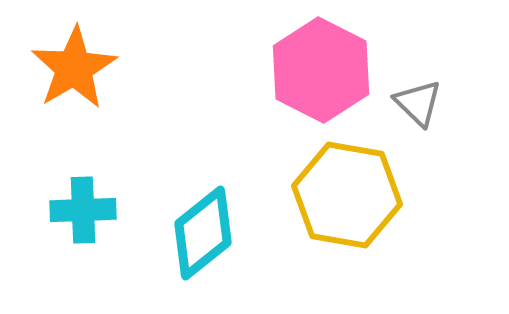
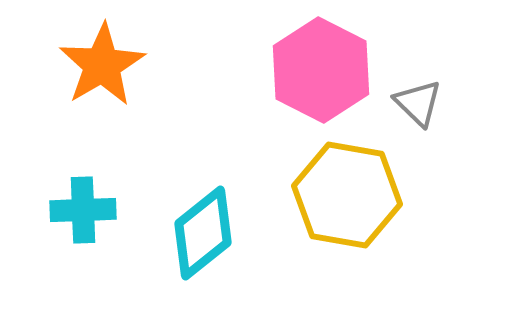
orange star: moved 28 px right, 3 px up
